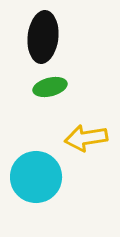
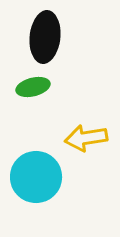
black ellipse: moved 2 px right
green ellipse: moved 17 px left
